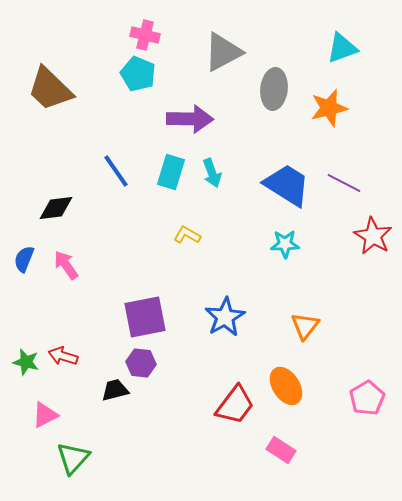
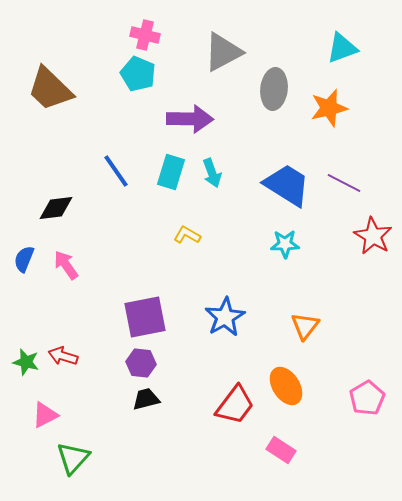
black trapezoid: moved 31 px right, 9 px down
